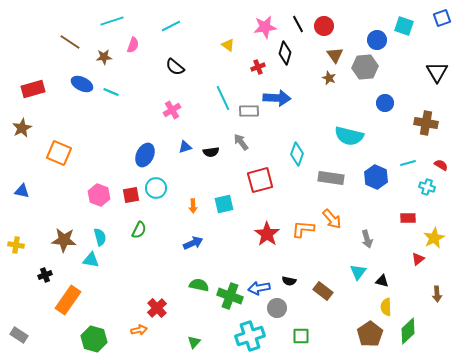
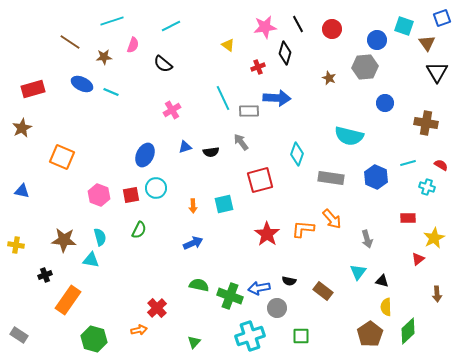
red circle at (324, 26): moved 8 px right, 3 px down
brown triangle at (335, 55): moved 92 px right, 12 px up
black semicircle at (175, 67): moved 12 px left, 3 px up
orange square at (59, 153): moved 3 px right, 4 px down
